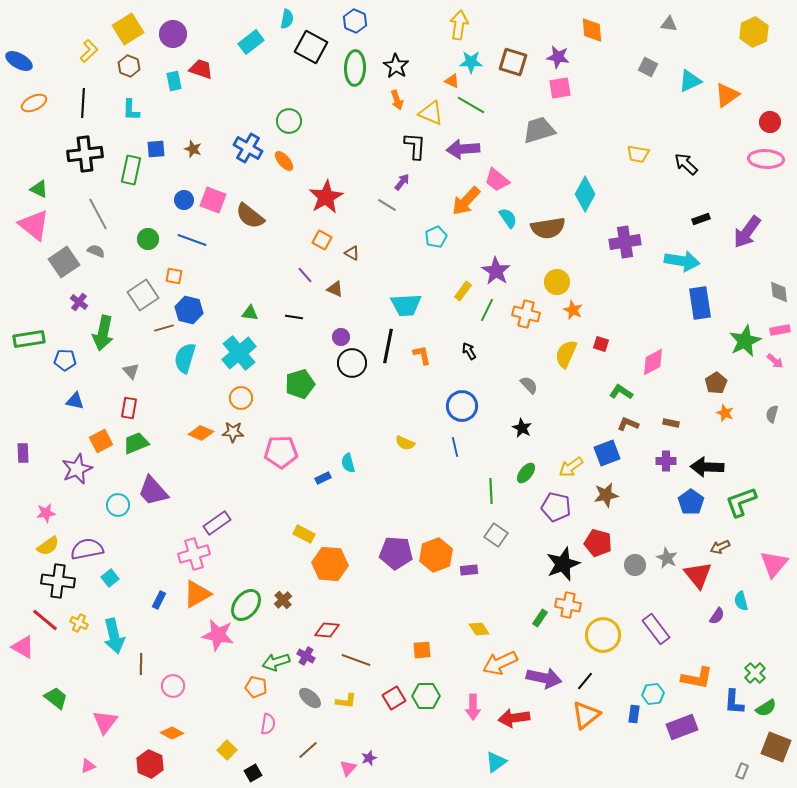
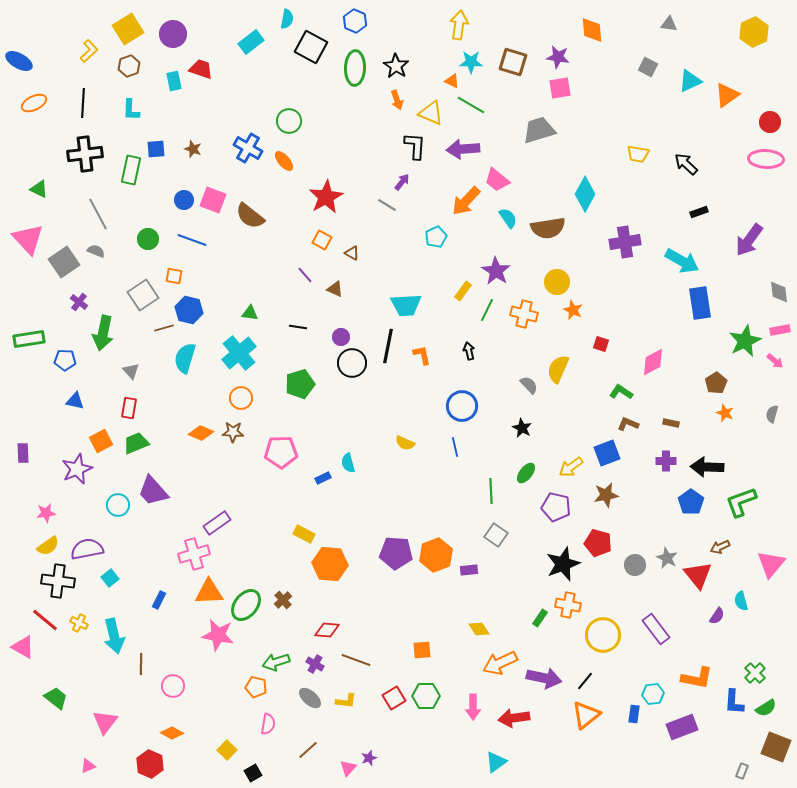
brown hexagon at (129, 66): rotated 20 degrees clockwise
black rectangle at (701, 219): moved 2 px left, 7 px up
pink triangle at (34, 225): moved 6 px left, 14 px down; rotated 8 degrees clockwise
purple arrow at (747, 232): moved 2 px right, 8 px down
cyan arrow at (682, 261): rotated 20 degrees clockwise
orange cross at (526, 314): moved 2 px left
black line at (294, 317): moved 4 px right, 10 px down
black arrow at (469, 351): rotated 18 degrees clockwise
yellow semicircle at (566, 354): moved 8 px left, 15 px down
pink triangle at (774, 564): moved 3 px left
orange triangle at (197, 594): moved 12 px right, 2 px up; rotated 28 degrees clockwise
purple cross at (306, 656): moved 9 px right, 8 px down
